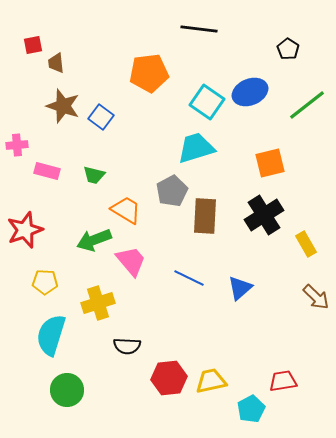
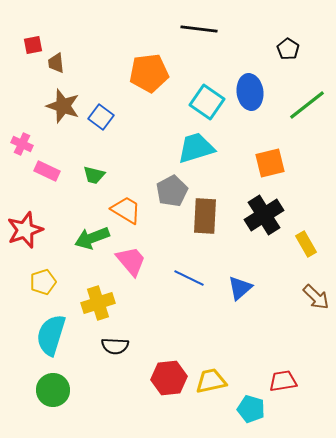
blue ellipse: rotated 76 degrees counterclockwise
pink cross: moved 5 px right, 1 px up; rotated 30 degrees clockwise
pink rectangle: rotated 10 degrees clockwise
green arrow: moved 2 px left, 2 px up
yellow pentagon: moved 2 px left; rotated 20 degrees counterclockwise
black semicircle: moved 12 px left
green circle: moved 14 px left
cyan pentagon: rotated 28 degrees counterclockwise
